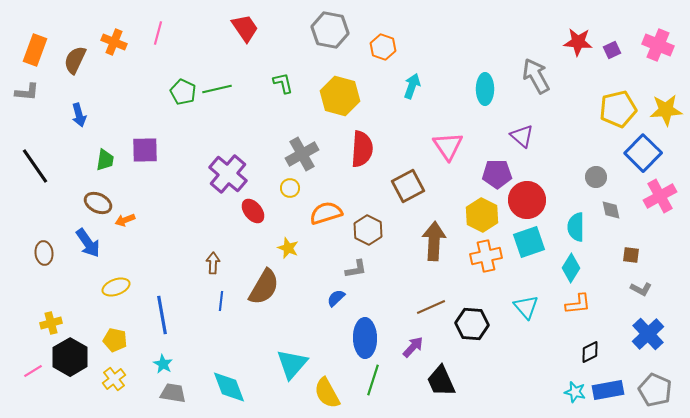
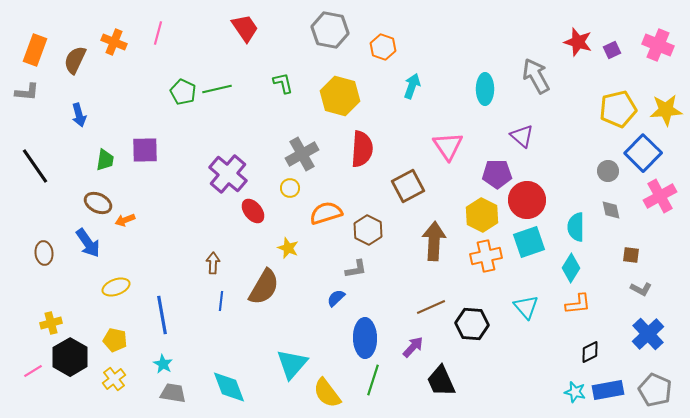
red star at (578, 42): rotated 12 degrees clockwise
gray circle at (596, 177): moved 12 px right, 6 px up
yellow semicircle at (327, 393): rotated 8 degrees counterclockwise
